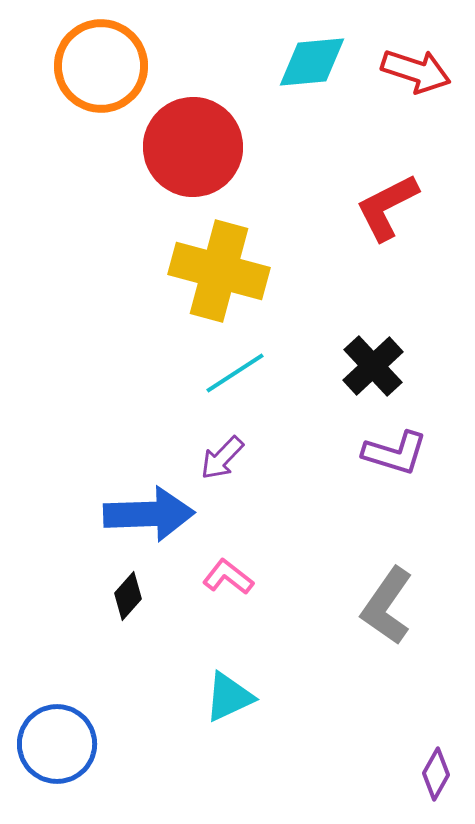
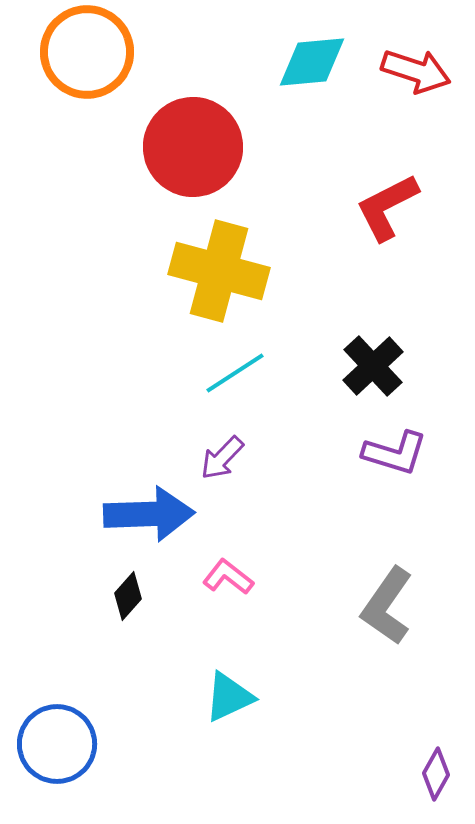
orange circle: moved 14 px left, 14 px up
